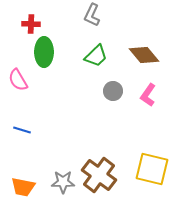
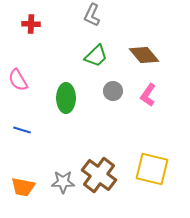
green ellipse: moved 22 px right, 46 px down
